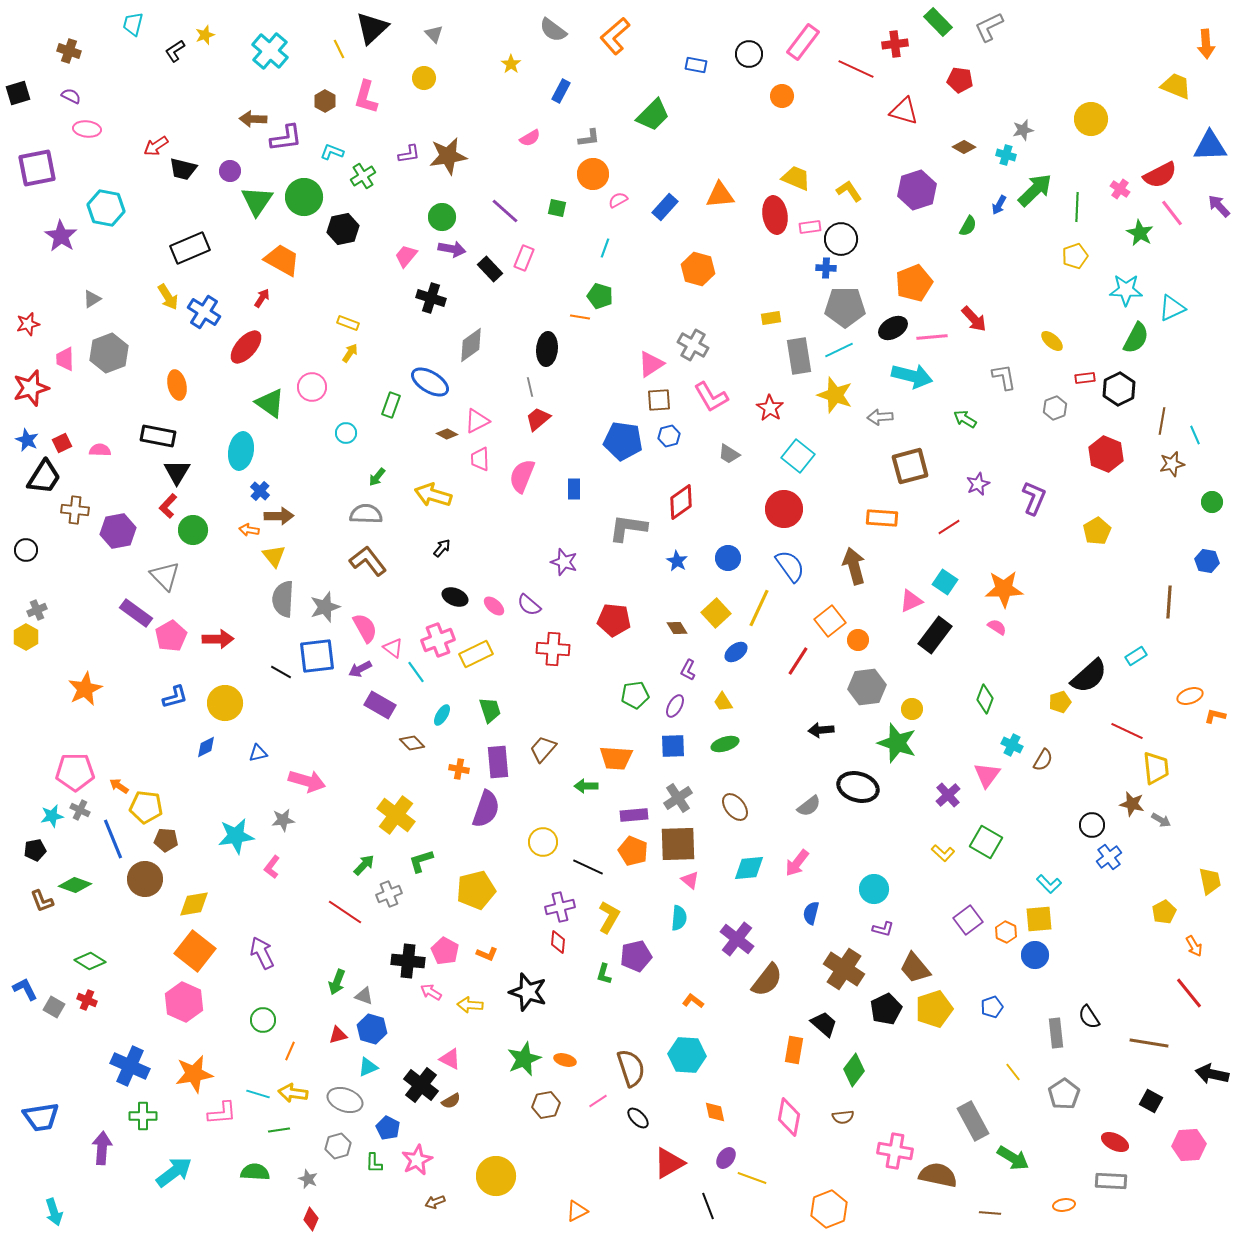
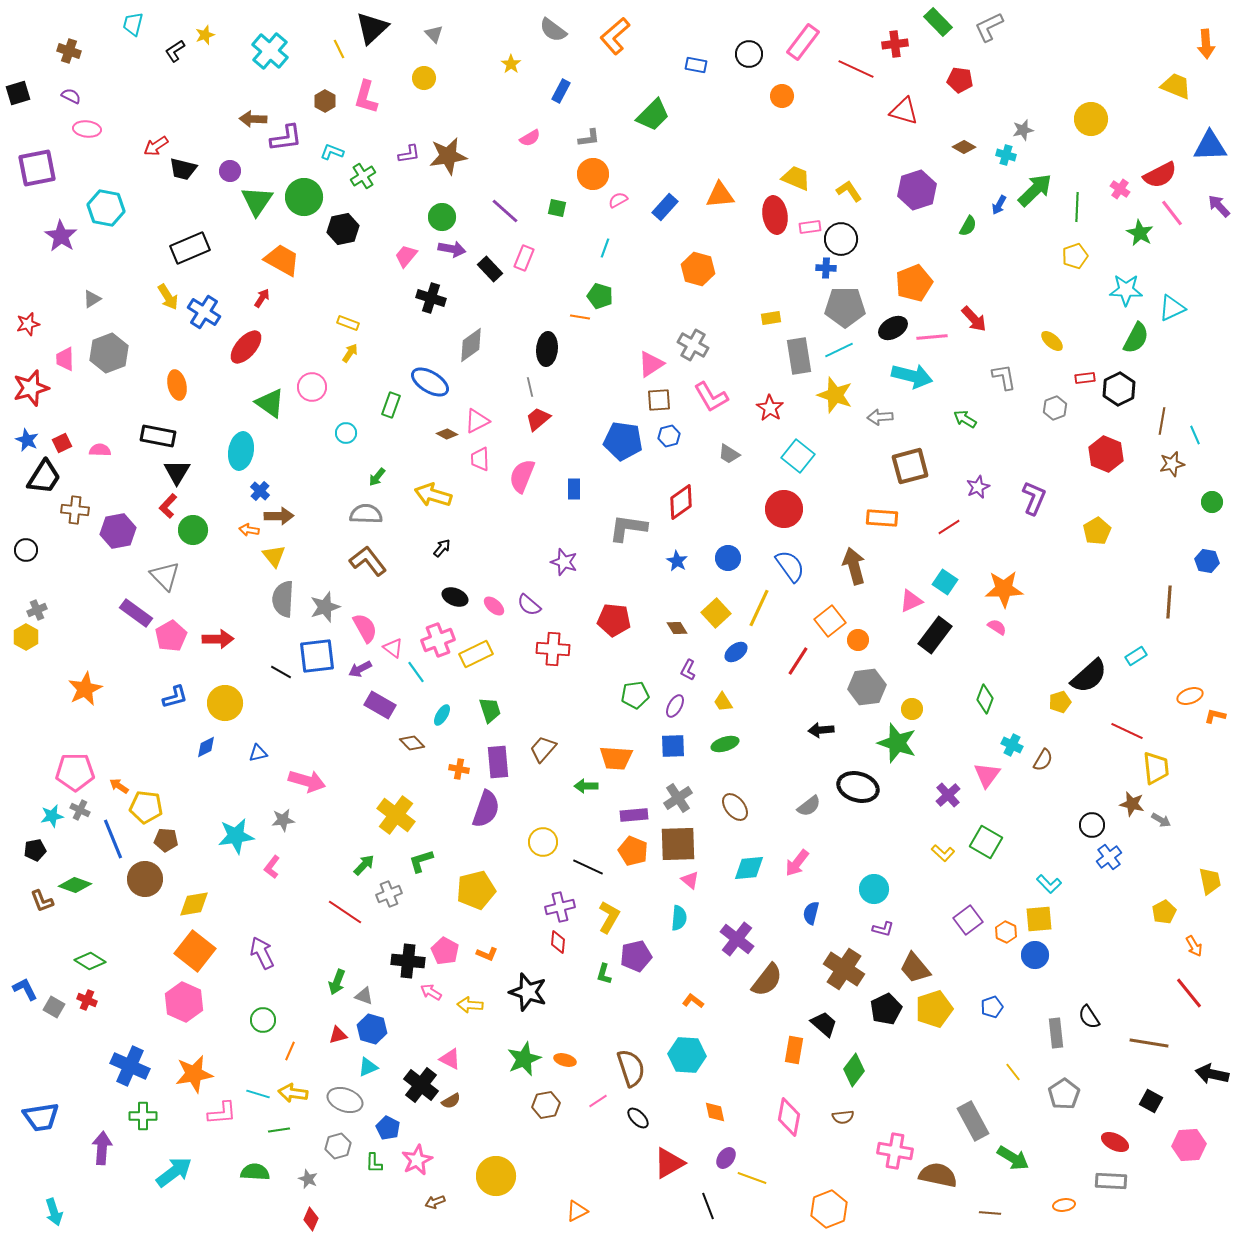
purple star at (978, 484): moved 3 px down
